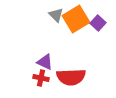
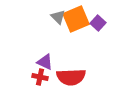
gray triangle: moved 2 px right, 2 px down
orange square: rotated 8 degrees clockwise
red cross: moved 1 px left, 1 px up
